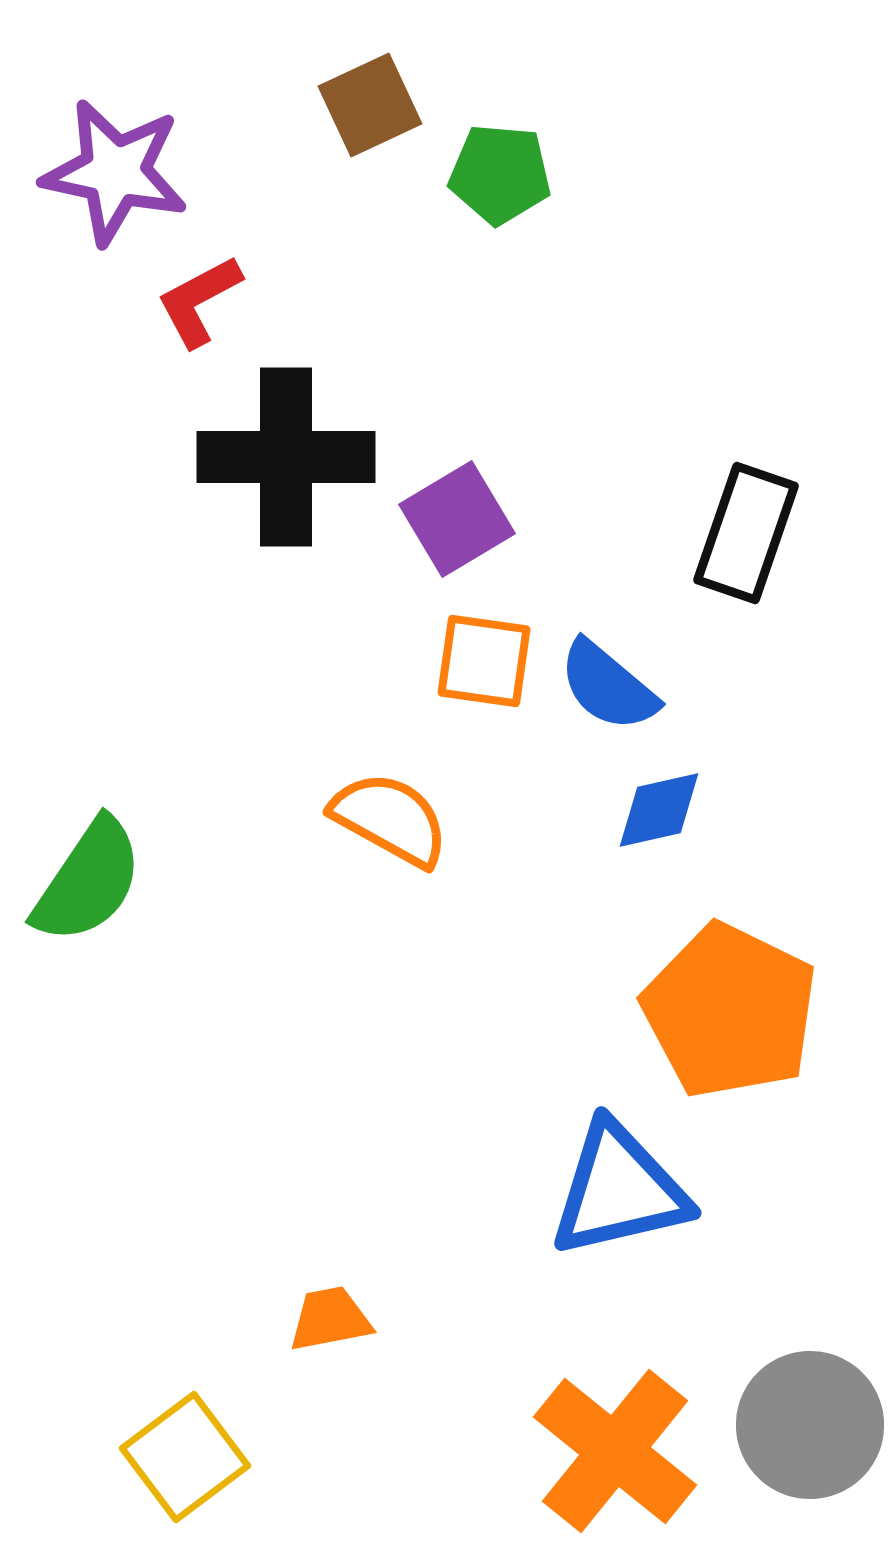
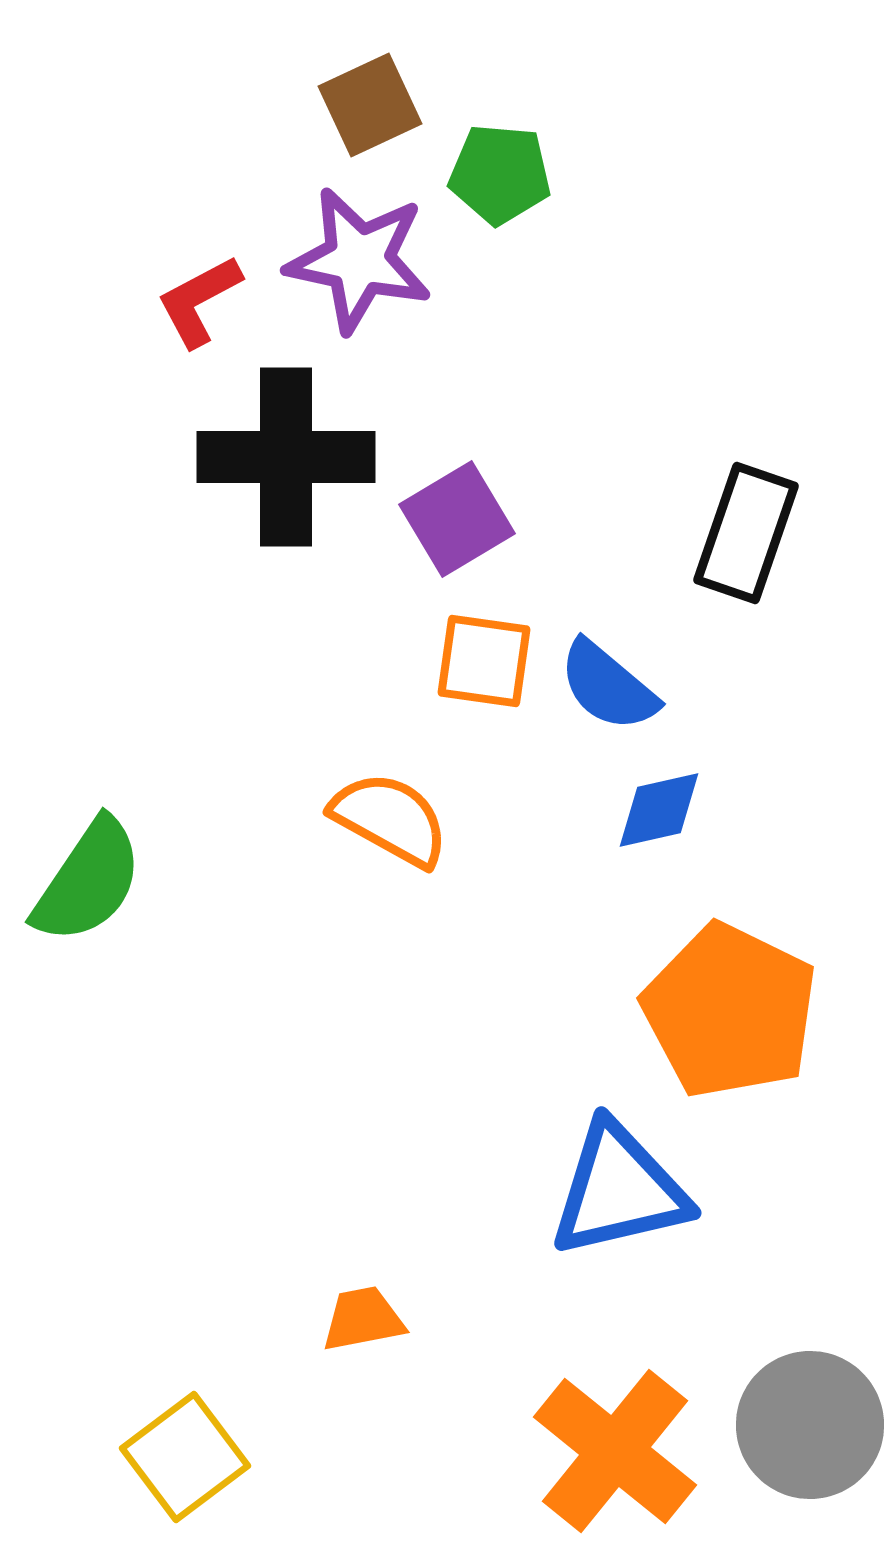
purple star: moved 244 px right, 88 px down
orange trapezoid: moved 33 px right
